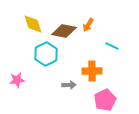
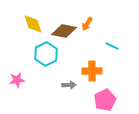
orange arrow: moved 1 px left, 1 px up
